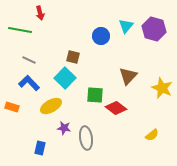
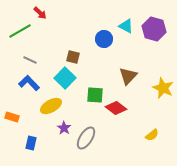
red arrow: rotated 32 degrees counterclockwise
cyan triangle: rotated 42 degrees counterclockwise
green line: moved 1 px down; rotated 40 degrees counterclockwise
blue circle: moved 3 px right, 3 px down
gray line: moved 1 px right
yellow star: moved 1 px right
orange rectangle: moved 10 px down
purple star: rotated 24 degrees clockwise
gray ellipse: rotated 40 degrees clockwise
blue rectangle: moved 9 px left, 5 px up
